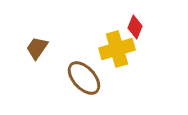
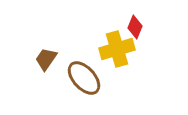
brown trapezoid: moved 9 px right, 11 px down
